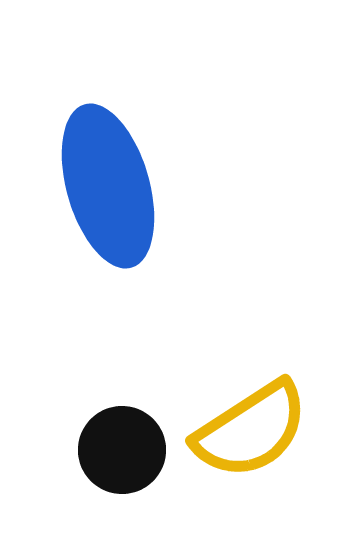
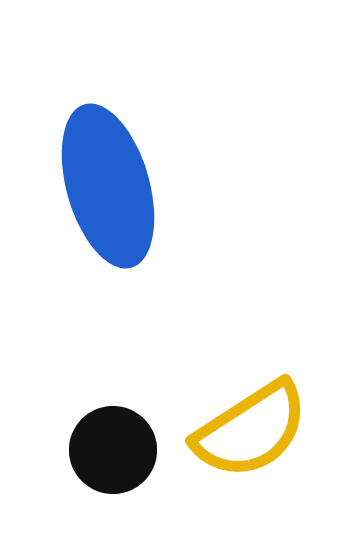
black circle: moved 9 px left
